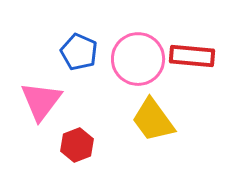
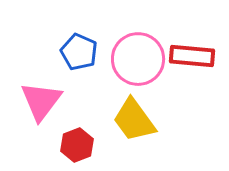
yellow trapezoid: moved 19 px left
